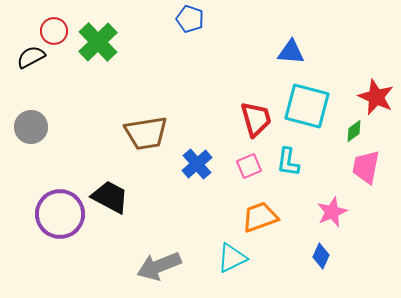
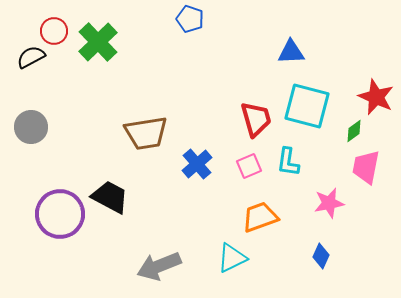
blue triangle: rotated 8 degrees counterclockwise
pink star: moved 3 px left, 9 px up; rotated 12 degrees clockwise
